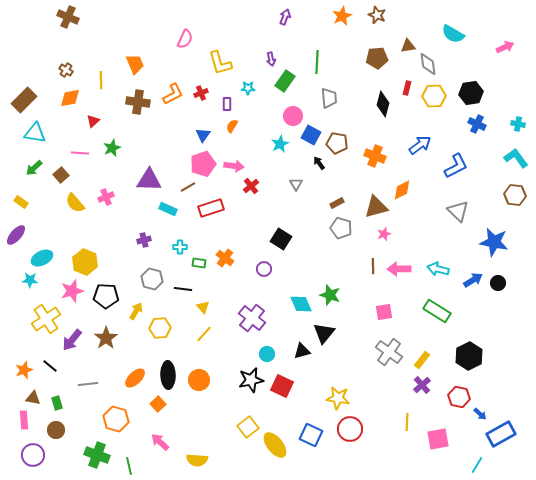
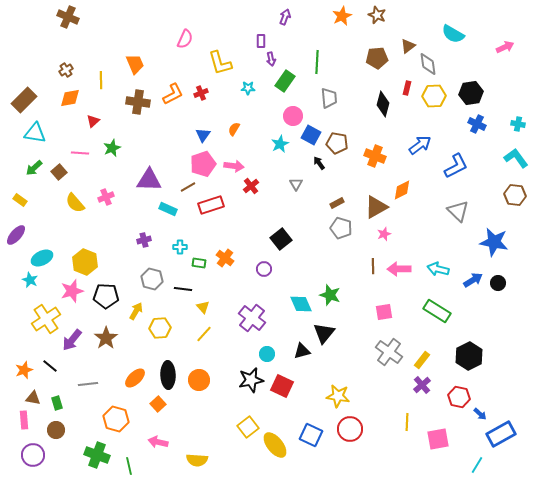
brown triangle at (408, 46): rotated 28 degrees counterclockwise
brown cross at (66, 70): rotated 24 degrees clockwise
purple rectangle at (227, 104): moved 34 px right, 63 px up
orange semicircle at (232, 126): moved 2 px right, 3 px down
brown square at (61, 175): moved 2 px left, 3 px up
yellow rectangle at (21, 202): moved 1 px left, 2 px up
brown triangle at (376, 207): rotated 15 degrees counterclockwise
red rectangle at (211, 208): moved 3 px up
black square at (281, 239): rotated 20 degrees clockwise
cyan star at (30, 280): rotated 21 degrees clockwise
yellow star at (338, 398): moved 2 px up
pink arrow at (160, 442): moved 2 px left; rotated 30 degrees counterclockwise
